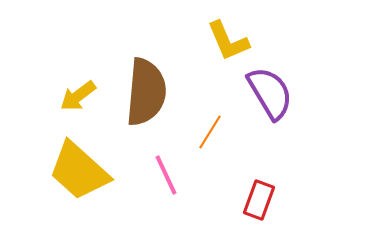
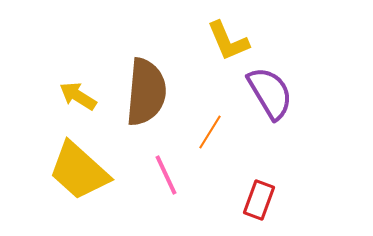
yellow arrow: rotated 69 degrees clockwise
